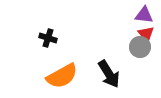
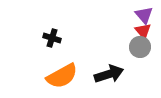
purple triangle: rotated 42 degrees clockwise
red triangle: moved 3 px left, 3 px up
black cross: moved 4 px right
black arrow: rotated 76 degrees counterclockwise
